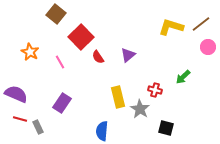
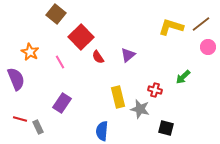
purple semicircle: moved 15 px up; rotated 45 degrees clockwise
gray star: rotated 18 degrees counterclockwise
